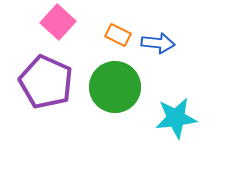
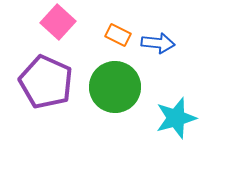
cyan star: rotated 9 degrees counterclockwise
